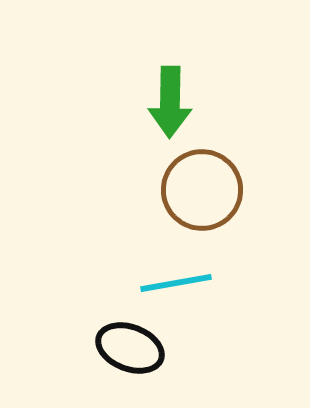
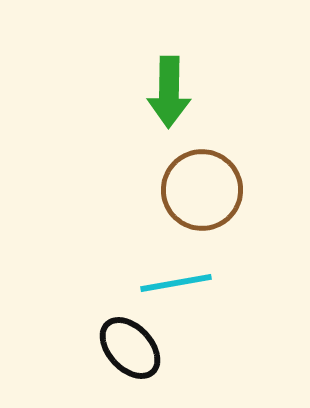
green arrow: moved 1 px left, 10 px up
black ellipse: rotated 26 degrees clockwise
